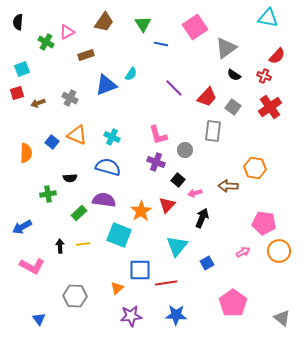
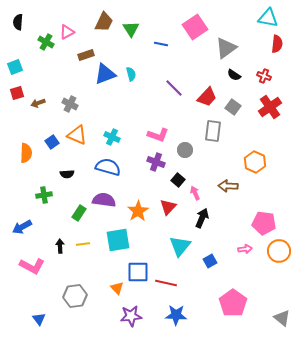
brown trapezoid at (104, 22): rotated 10 degrees counterclockwise
green triangle at (143, 24): moved 12 px left, 5 px down
red semicircle at (277, 56): moved 12 px up; rotated 36 degrees counterclockwise
cyan square at (22, 69): moved 7 px left, 2 px up
cyan semicircle at (131, 74): rotated 48 degrees counterclockwise
blue triangle at (106, 85): moved 1 px left, 11 px up
gray cross at (70, 98): moved 6 px down
pink L-shape at (158, 135): rotated 55 degrees counterclockwise
blue square at (52, 142): rotated 16 degrees clockwise
orange hexagon at (255, 168): moved 6 px up; rotated 15 degrees clockwise
black semicircle at (70, 178): moved 3 px left, 4 px up
pink arrow at (195, 193): rotated 80 degrees clockwise
green cross at (48, 194): moved 4 px left, 1 px down
red triangle at (167, 205): moved 1 px right, 2 px down
orange star at (141, 211): moved 3 px left
green rectangle at (79, 213): rotated 14 degrees counterclockwise
cyan square at (119, 235): moved 1 px left, 5 px down; rotated 30 degrees counterclockwise
cyan triangle at (177, 246): moved 3 px right
pink arrow at (243, 252): moved 2 px right, 3 px up; rotated 24 degrees clockwise
blue square at (207, 263): moved 3 px right, 2 px up
blue square at (140, 270): moved 2 px left, 2 px down
red line at (166, 283): rotated 20 degrees clockwise
orange triangle at (117, 288): rotated 32 degrees counterclockwise
gray hexagon at (75, 296): rotated 10 degrees counterclockwise
